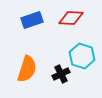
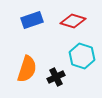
red diamond: moved 2 px right, 3 px down; rotated 15 degrees clockwise
black cross: moved 5 px left, 3 px down
